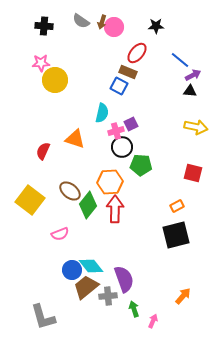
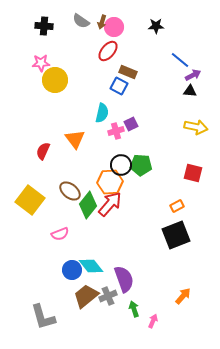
red ellipse: moved 29 px left, 2 px up
orange triangle: rotated 35 degrees clockwise
black circle: moved 1 px left, 18 px down
red arrow: moved 5 px left, 5 px up; rotated 40 degrees clockwise
black square: rotated 8 degrees counterclockwise
brown trapezoid: moved 9 px down
gray cross: rotated 18 degrees counterclockwise
